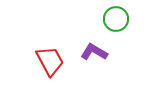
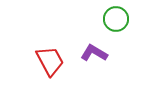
purple L-shape: moved 1 px down
